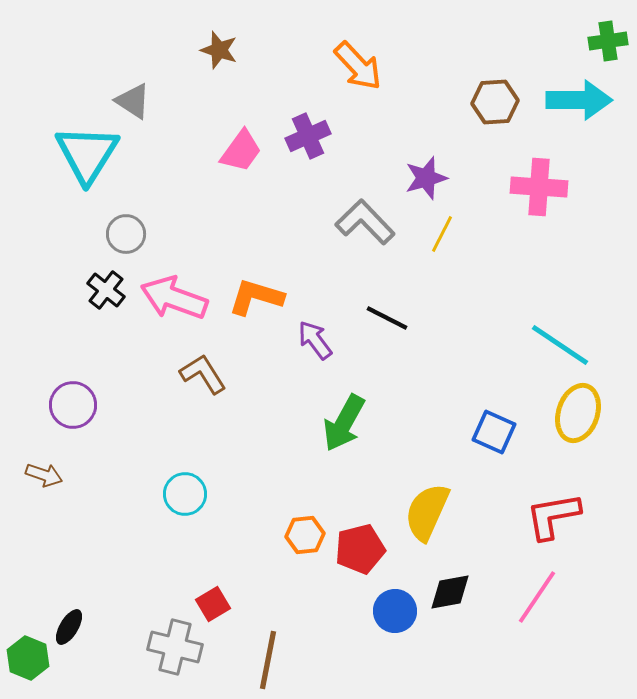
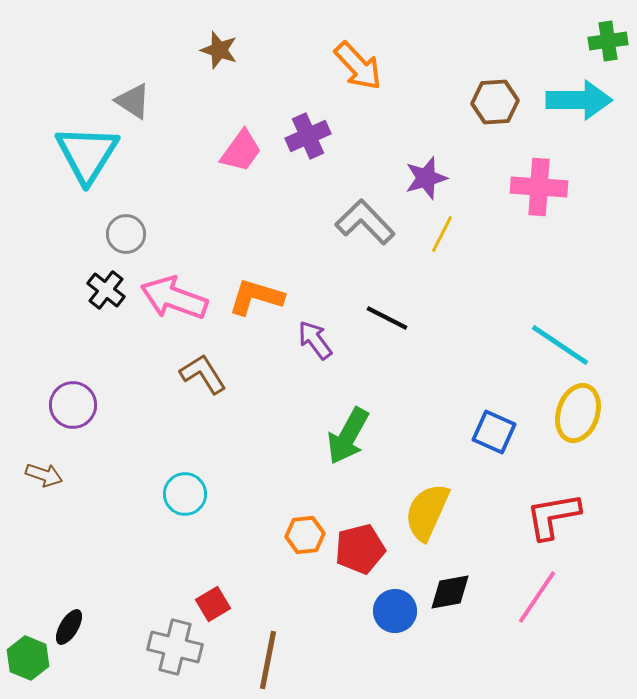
green arrow: moved 4 px right, 13 px down
